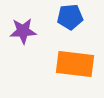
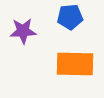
orange rectangle: rotated 6 degrees counterclockwise
